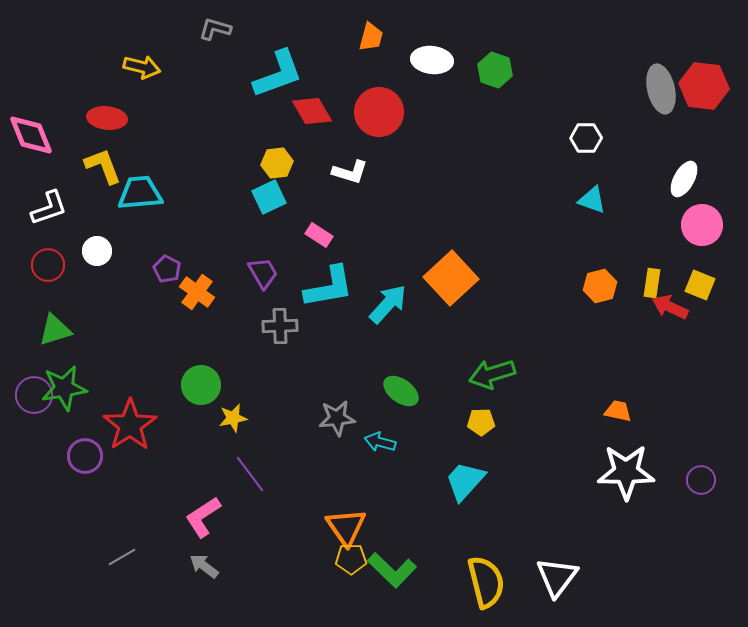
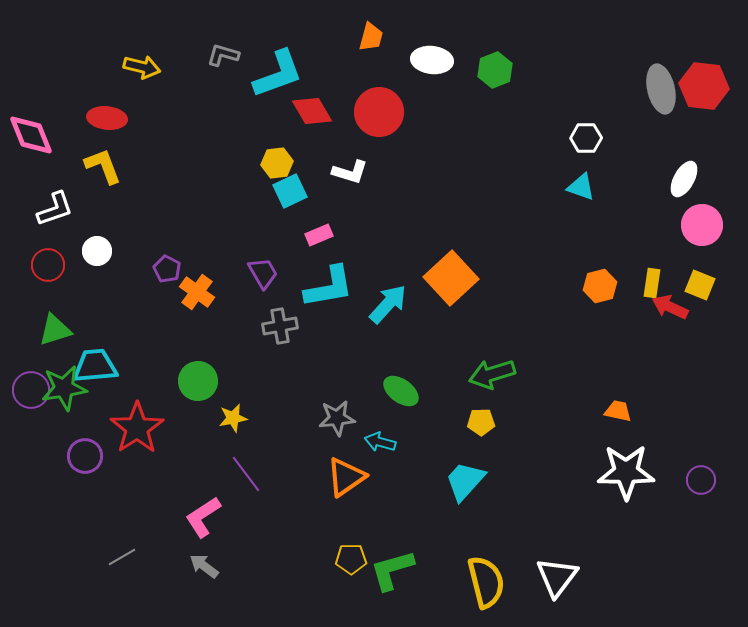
gray L-shape at (215, 29): moved 8 px right, 26 px down
green hexagon at (495, 70): rotated 20 degrees clockwise
cyan trapezoid at (140, 193): moved 45 px left, 173 px down
cyan square at (269, 197): moved 21 px right, 6 px up
cyan triangle at (592, 200): moved 11 px left, 13 px up
white L-shape at (49, 208): moved 6 px right, 1 px down
pink rectangle at (319, 235): rotated 56 degrees counterclockwise
gray cross at (280, 326): rotated 8 degrees counterclockwise
green circle at (201, 385): moved 3 px left, 4 px up
purple circle at (34, 395): moved 3 px left, 5 px up
red star at (130, 425): moved 7 px right, 3 px down
purple line at (250, 474): moved 4 px left
orange triangle at (346, 527): moved 50 px up; rotated 30 degrees clockwise
green L-shape at (392, 570): rotated 120 degrees clockwise
